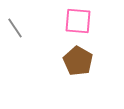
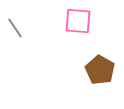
brown pentagon: moved 22 px right, 9 px down
